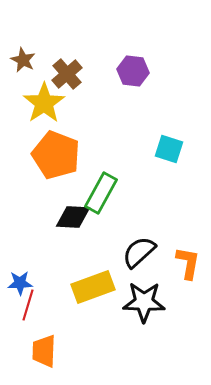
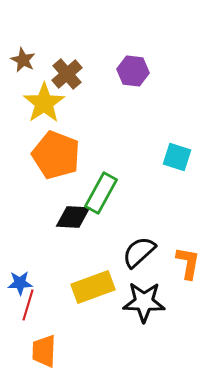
cyan square: moved 8 px right, 8 px down
